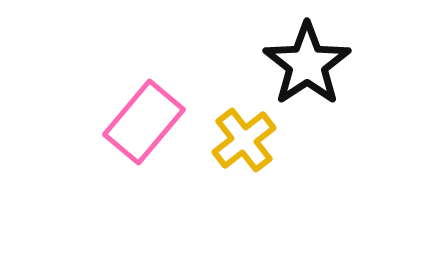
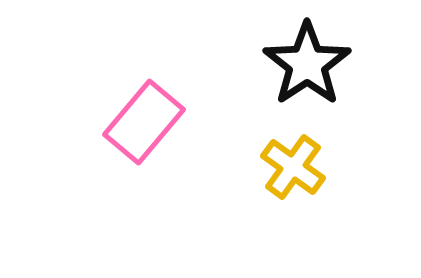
yellow cross: moved 49 px right, 27 px down; rotated 16 degrees counterclockwise
